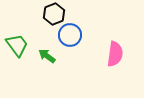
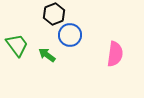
green arrow: moved 1 px up
